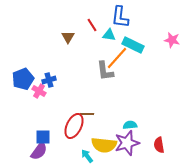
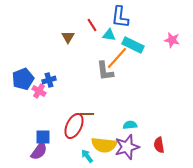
purple star: moved 4 px down
